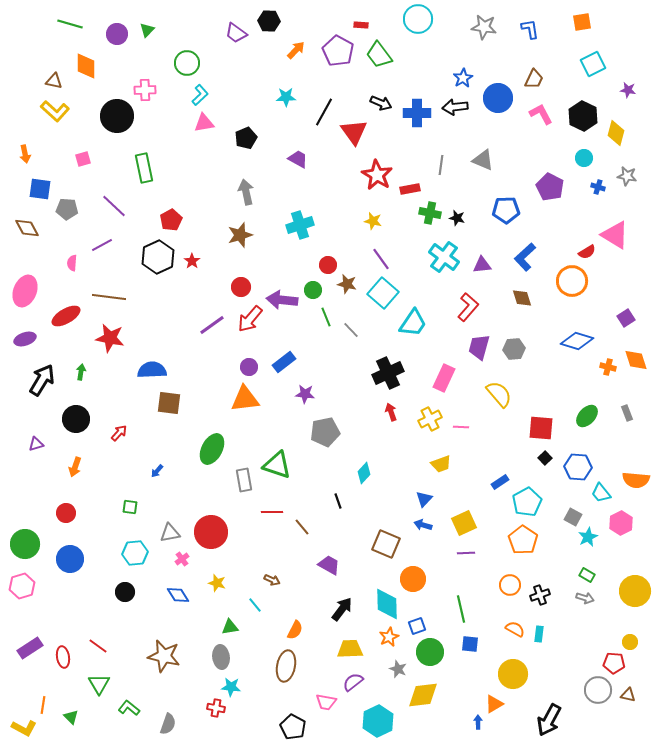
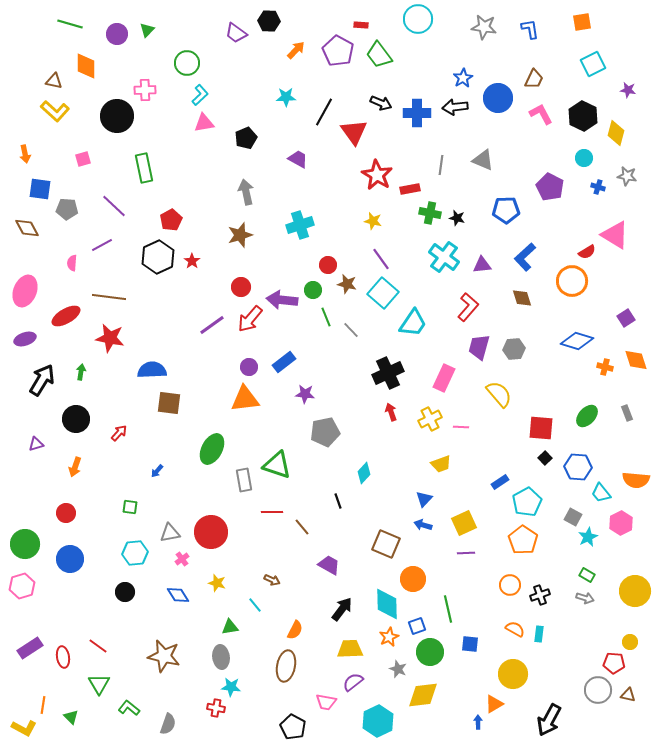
orange cross at (608, 367): moved 3 px left
green line at (461, 609): moved 13 px left
